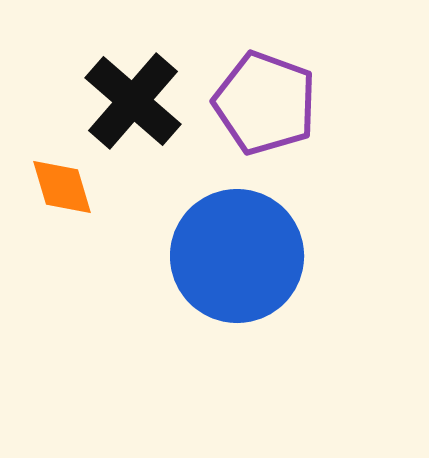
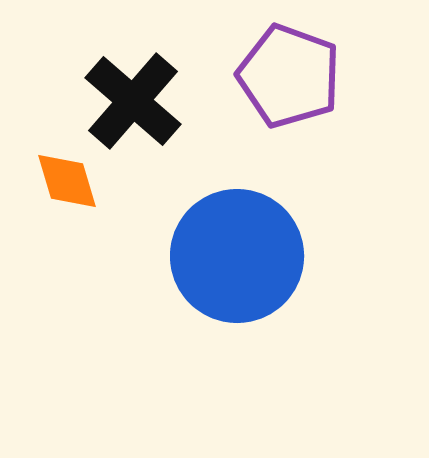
purple pentagon: moved 24 px right, 27 px up
orange diamond: moved 5 px right, 6 px up
